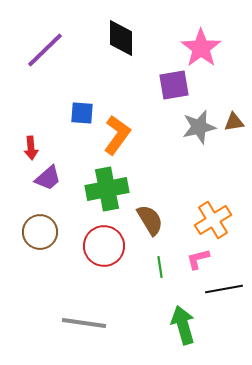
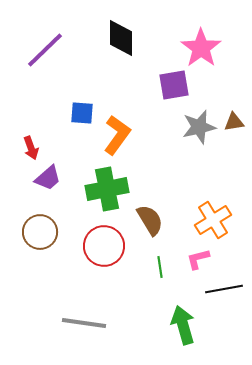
red arrow: rotated 15 degrees counterclockwise
